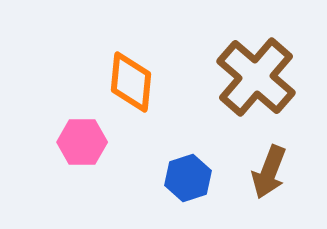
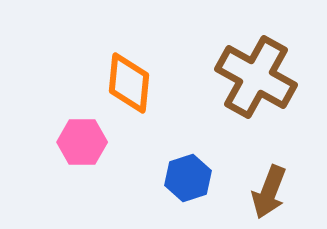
brown cross: rotated 12 degrees counterclockwise
orange diamond: moved 2 px left, 1 px down
brown arrow: moved 20 px down
